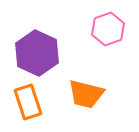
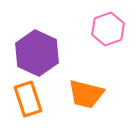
orange rectangle: moved 3 px up
